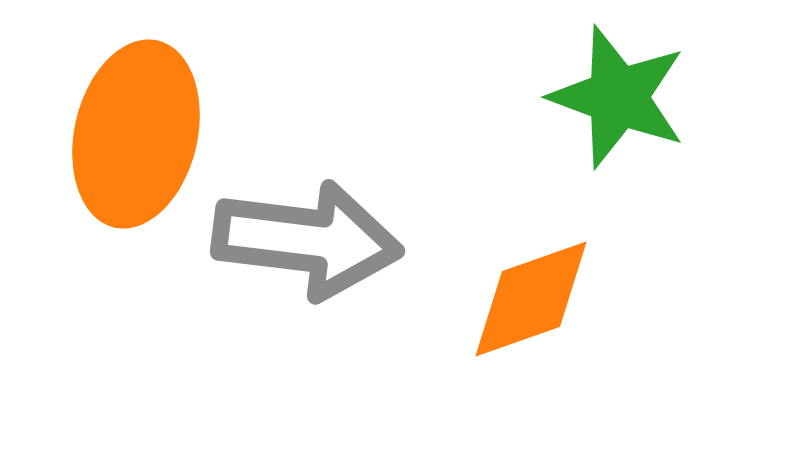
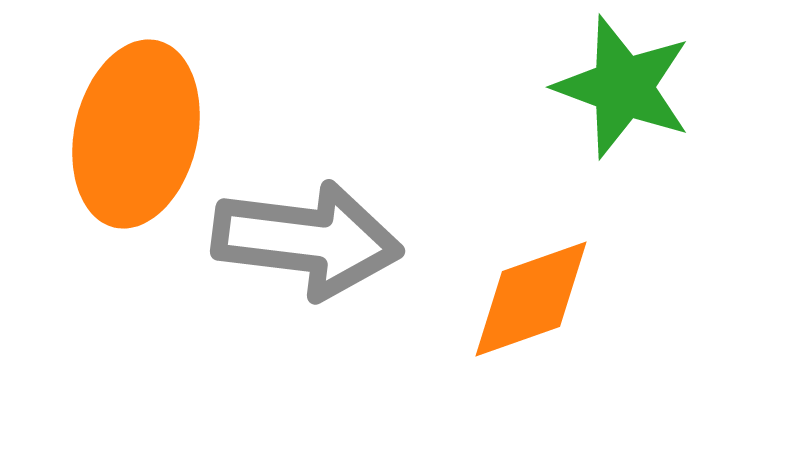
green star: moved 5 px right, 10 px up
